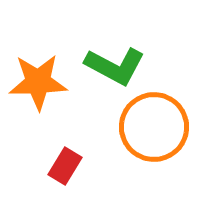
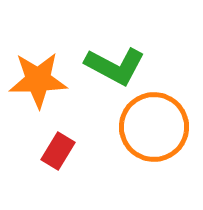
orange star: moved 2 px up
red rectangle: moved 7 px left, 15 px up
